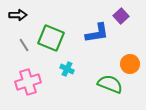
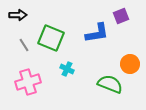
purple square: rotated 21 degrees clockwise
